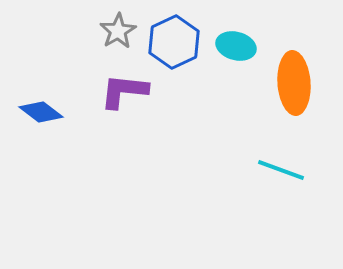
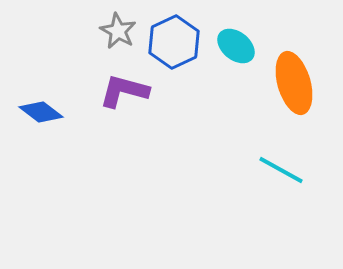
gray star: rotated 12 degrees counterclockwise
cyan ellipse: rotated 24 degrees clockwise
orange ellipse: rotated 12 degrees counterclockwise
purple L-shape: rotated 9 degrees clockwise
cyan line: rotated 9 degrees clockwise
